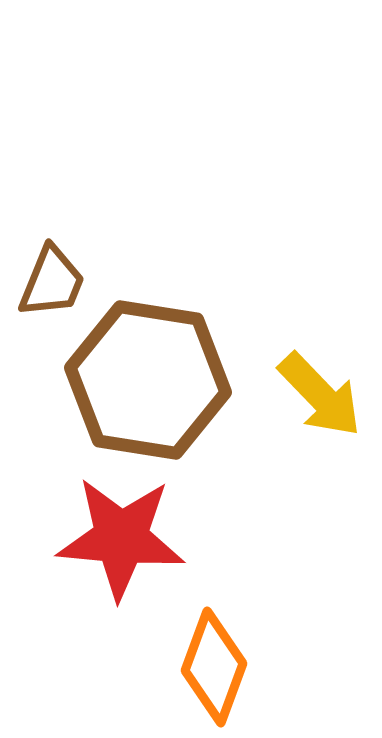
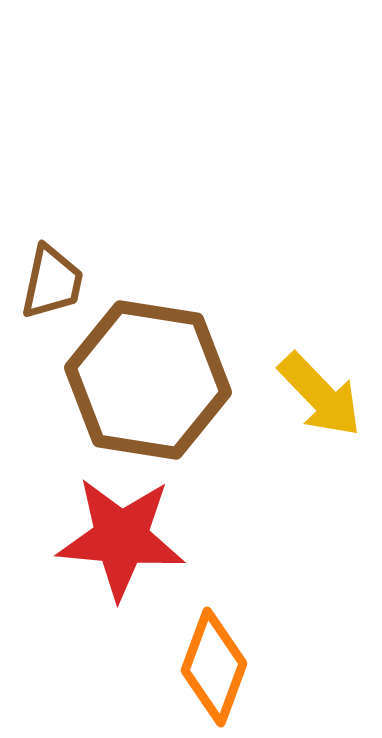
brown trapezoid: rotated 10 degrees counterclockwise
